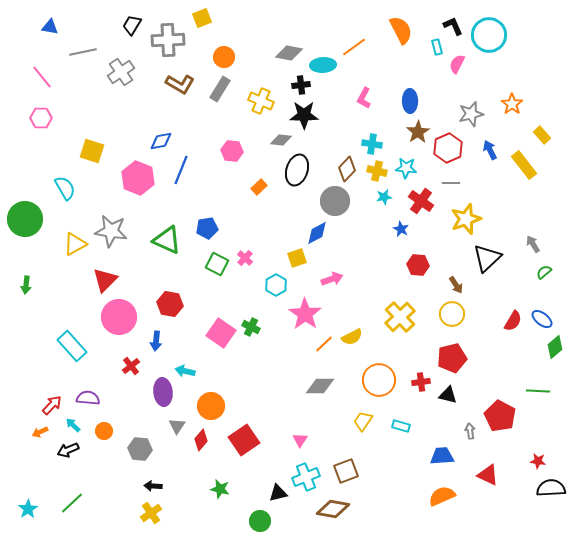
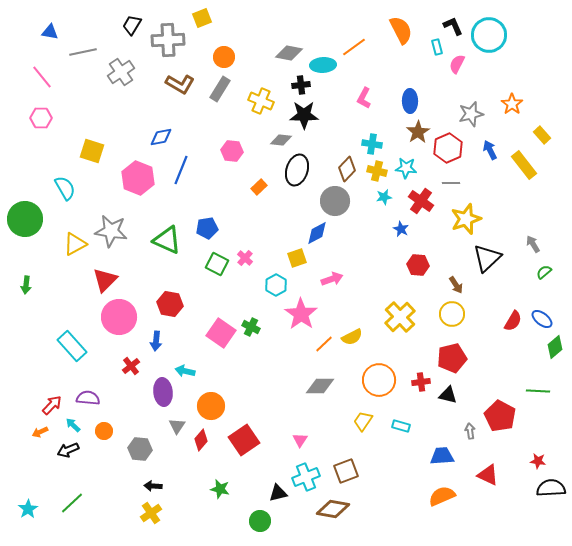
blue triangle at (50, 27): moved 5 px down
blue diamond at (161, 141): moved 4 px up
pink star at (305, 314): moved 4 px left
